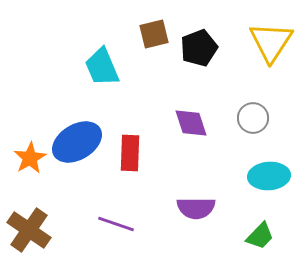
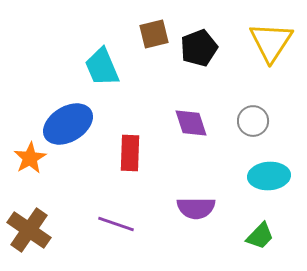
gray circle: moved 3 px down
blue ellipse: moved 9 px left, 18 px up
